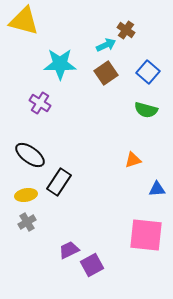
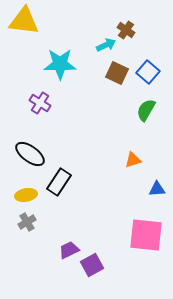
yellow triangle: rotated 8 degrees counterclockwise
brown square: moved 11 px right; rotated 30 degrees counterclockwise
green semicircle: rotated 105 degrees clockwise
black ellipse: moved 1 px up
